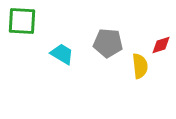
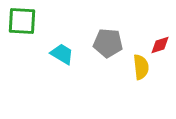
red diamond: moved 1 px left
yellow semicircle: moved 1 px right, 1 px down
